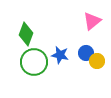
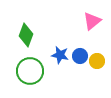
green diamond: moved 1 px down
blue circle: moved 6 px left, 3 px down
green circle: moved 4 px left, 9 px down
